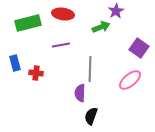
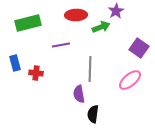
red ellipse: moved 13 px right, 1 px down; rotated 10 degrees counterclockwise
purple semicircle: moved 1 px left, 1 px down; rotated 12 degrees counterclockwise
black semicircle: moved 2 px right, 2 px up; rotated 12 degrees counterclockwise
